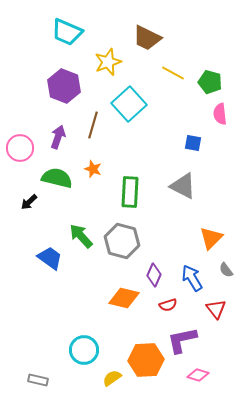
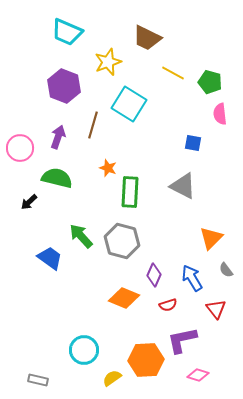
cyan square: rotated 16 degrees counterclockwise
orange star: moved 15 px right, 1 px up
orange diamond: rotated 8 degrees clockwise
